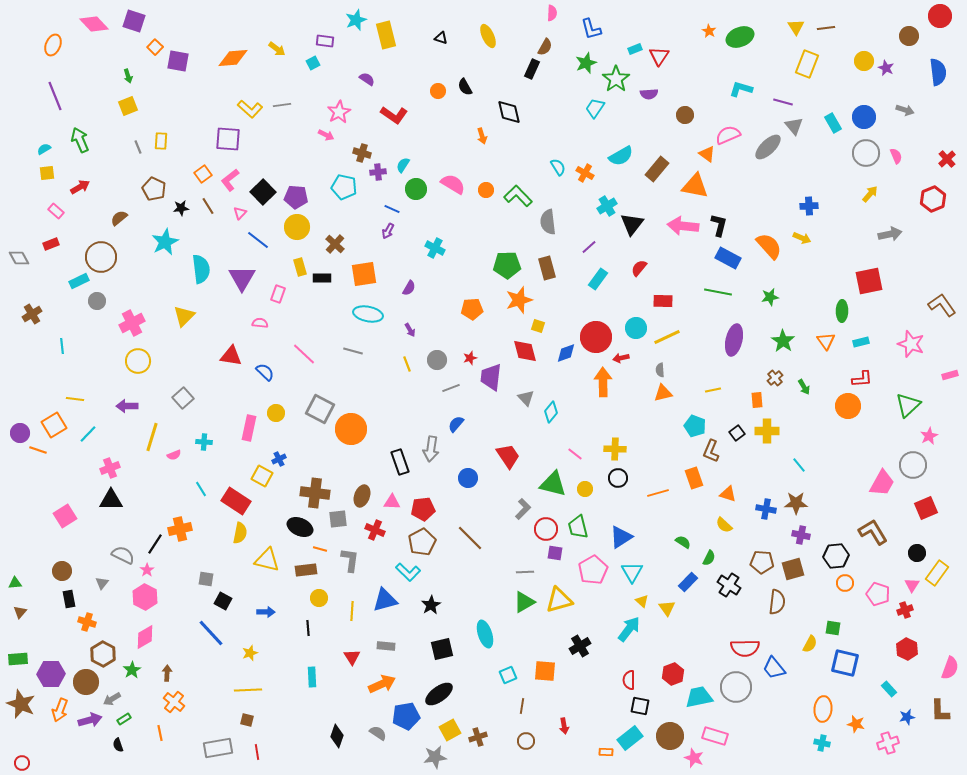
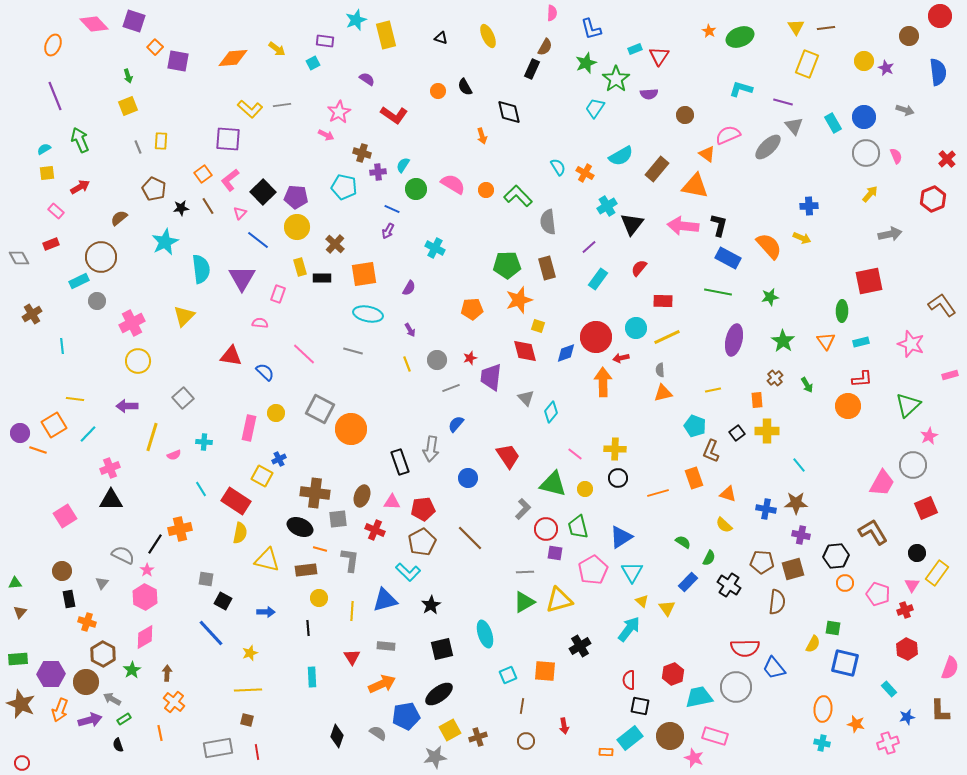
green arrow at (804, 387): moved 3 px right, 2 px up
yellow semicircle at (810, 644): moved 3 px right
gray arrow at (112, 699): rotated 60 degrees clockwise
